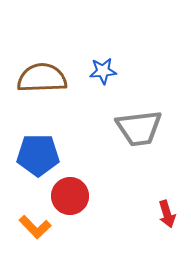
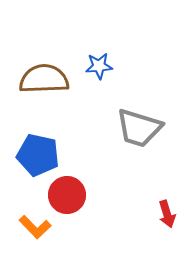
blue star: moved 4 px left, 5 px up
brown semicircle: moved 2 px right, 1 px down
gray trapezoid: rotated 24 degrees clockwise
blue pentagon: rotated 12 degrees clockwise
red circle: moved 3 px left, 1 px up
